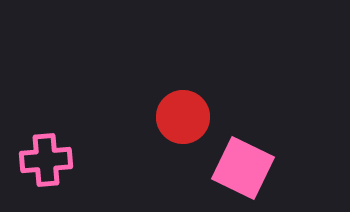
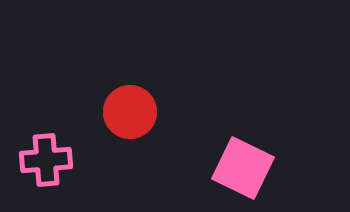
red circle: moved 53 px left, 5 px up
